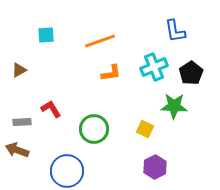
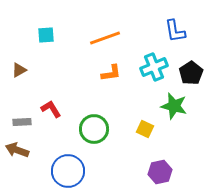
orange line: moved 5 px right, 3 px up
green star: rotated 12 degrees clockwise
purple hexagon: moved 5 px right, 5 px down; rotated 15 degrees clockwise
blue circle: moved 1 px right
